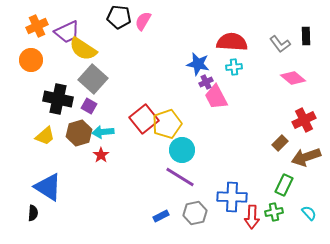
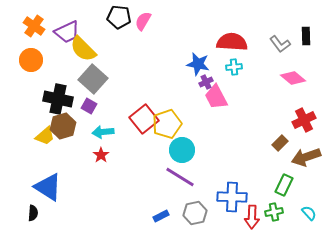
orange cross: moved 3 px left; rotated 30 degrees counterclockwise
yellow semicircle: rotated 12 degrees clockwise
brown hexagon: moved 16 px left, 7 px up
